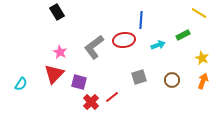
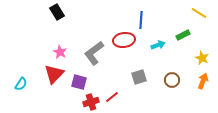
gray L-shape: moved 6 px down
red cross: rotated 28 degrees clockwise
